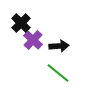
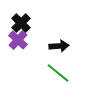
purple cross: moved 15 px left
